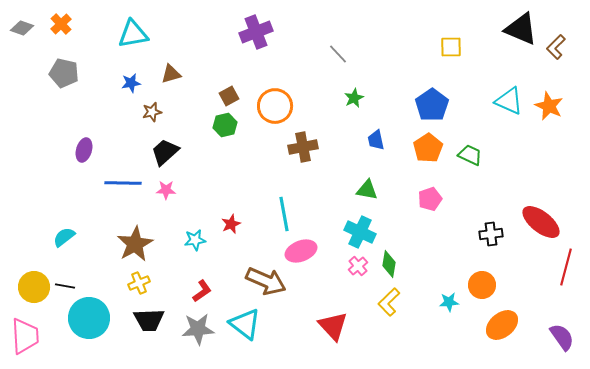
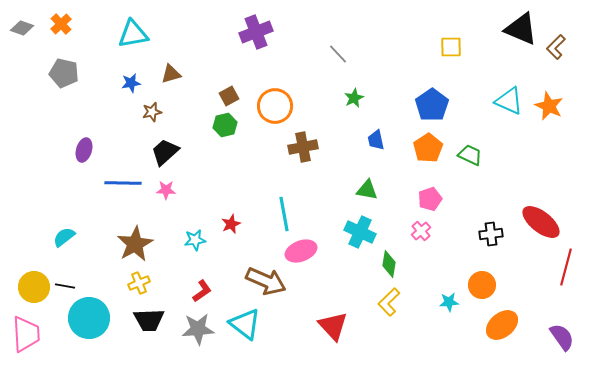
pink cross at (358, 266): moved 63 px right, 35 px up
pink trapezoid at (25, 336): moved 1 px right, 2 px up
